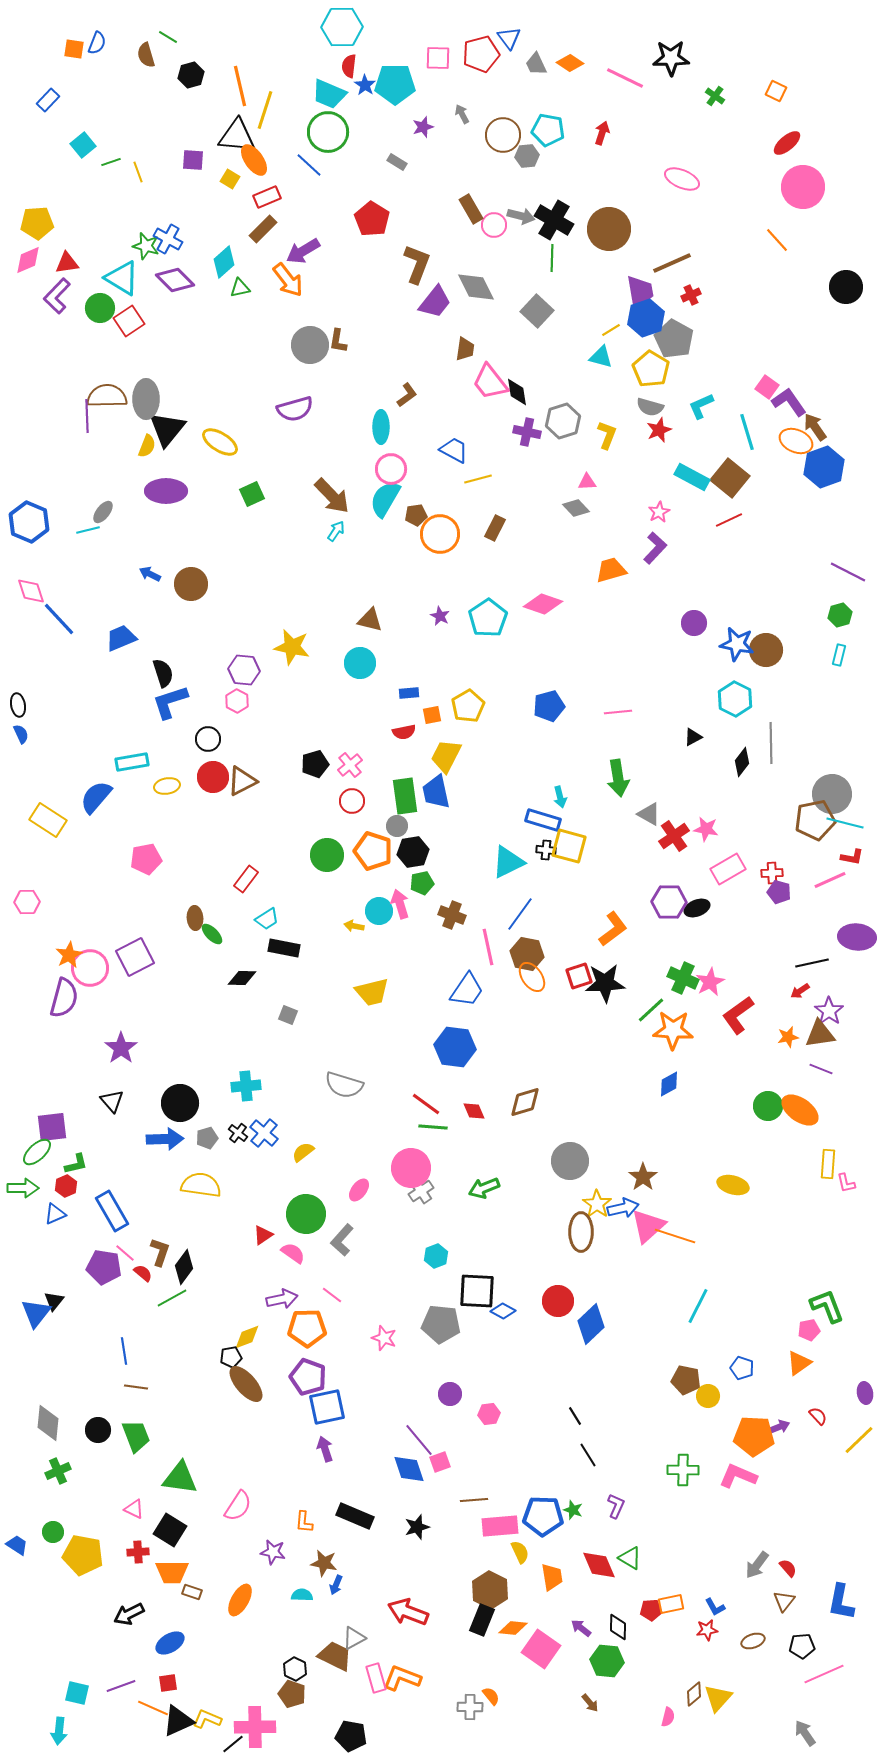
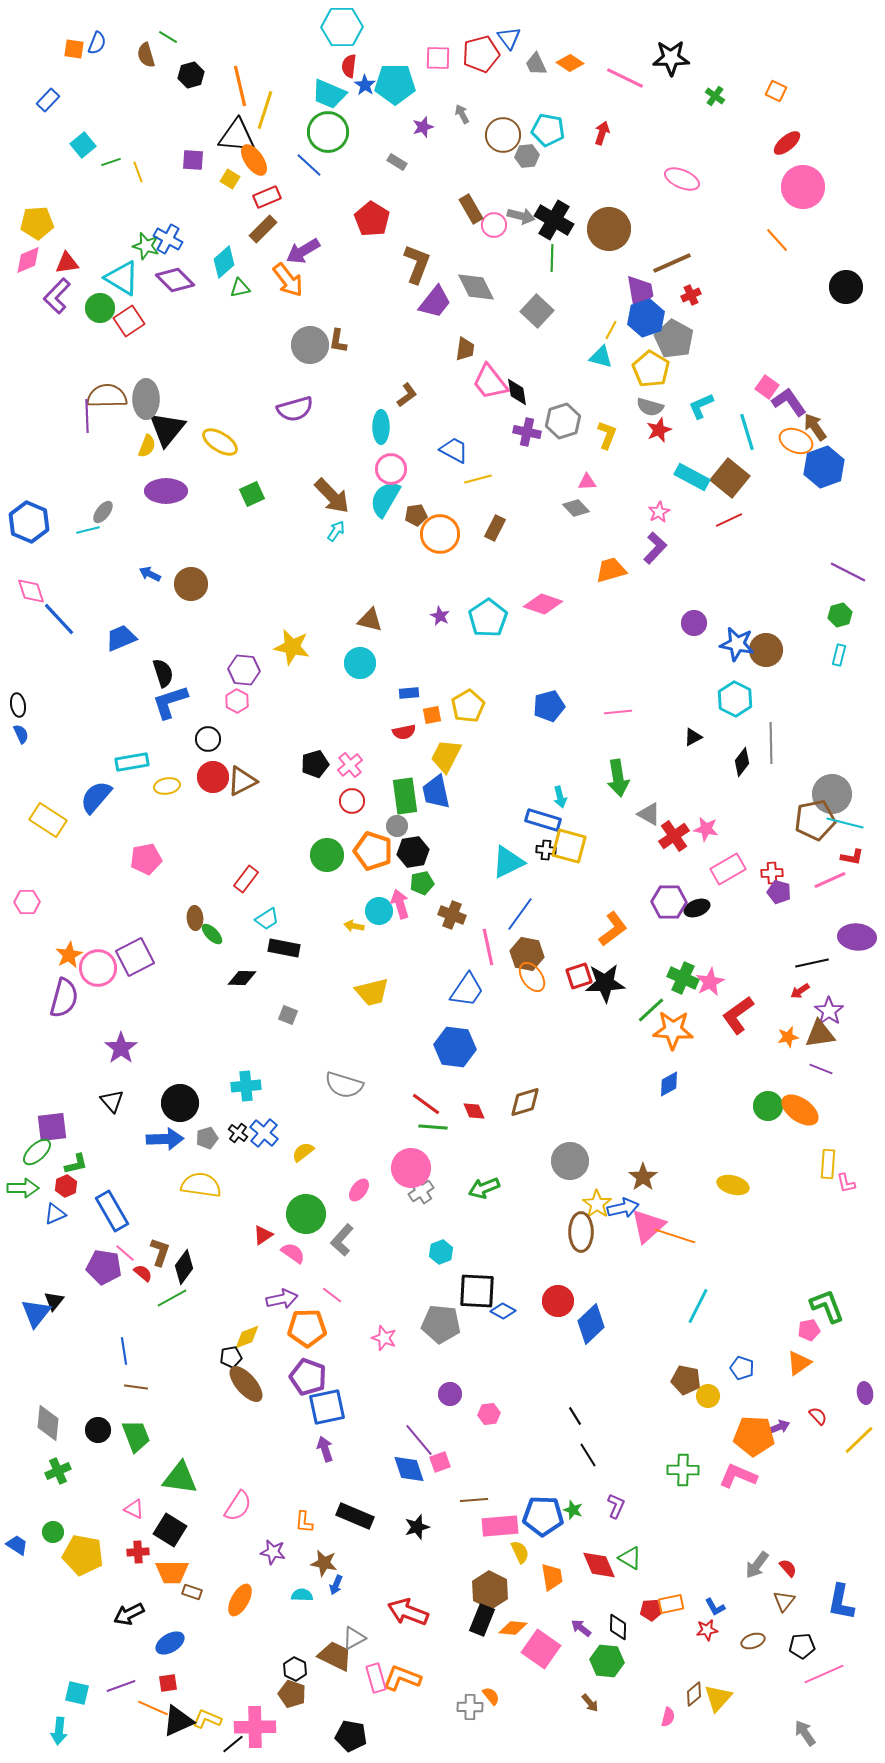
yellow line at (611, 330): rotated 30 degrees counterclockwise
pink circle at (90, 968): moved 8 px right
cyan hexagon at (436, 1256): moved 5 px right, 4 px up
